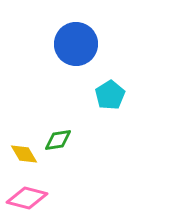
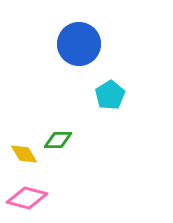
blue circle: moved 3 px right
green diamond: rotated 8 degrees clockwise
